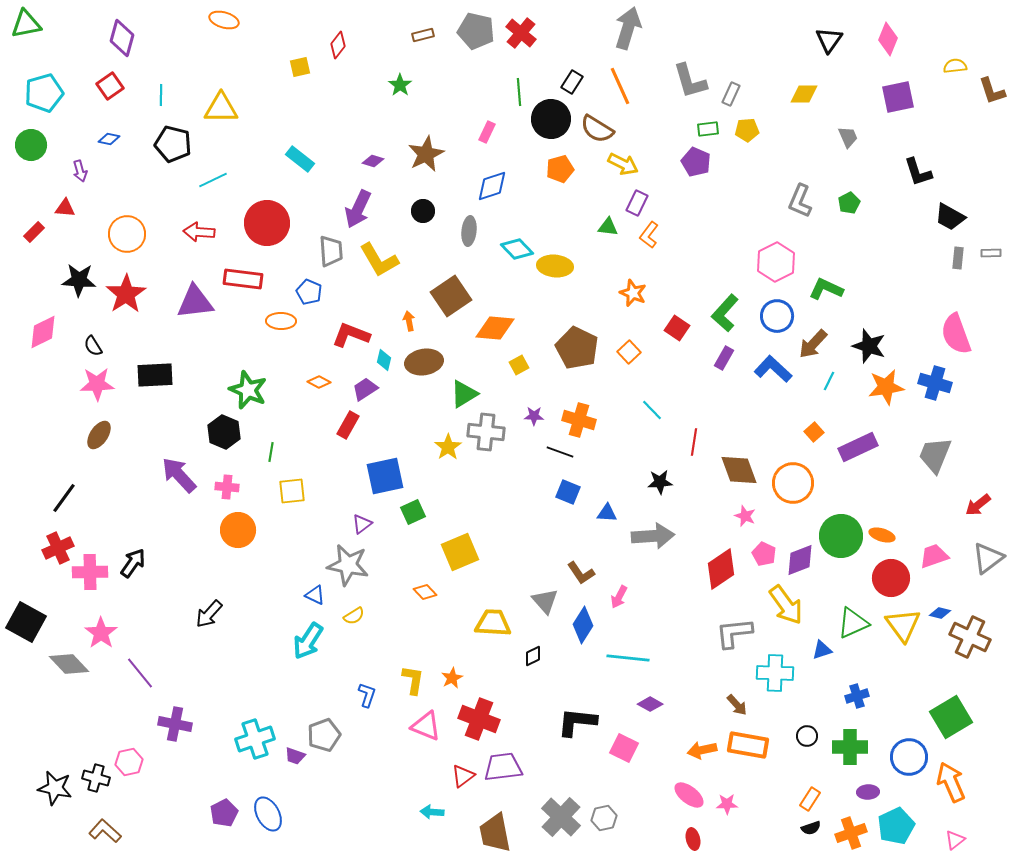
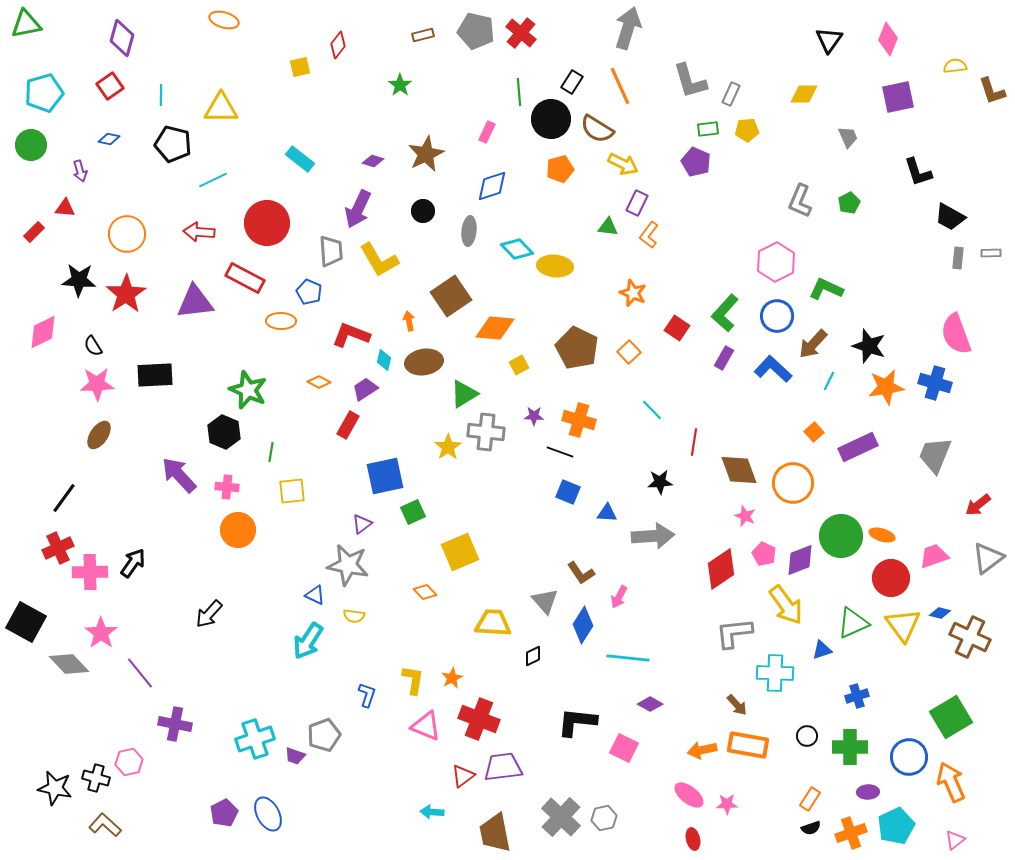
red rectangle at (243, 279): moved 2 px right, 1 px up; rotated 21 degrees clockwise
yellow semicircle at (354, 616): rotated 40 degrees clockwise
brown L-shape at (105, 831): moved 6 px up
